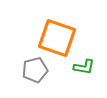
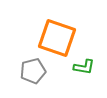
gray pentagon: moved 2 px left, 1 px down
